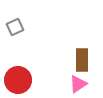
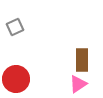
red circle: moved 2 px left, 1 px up
